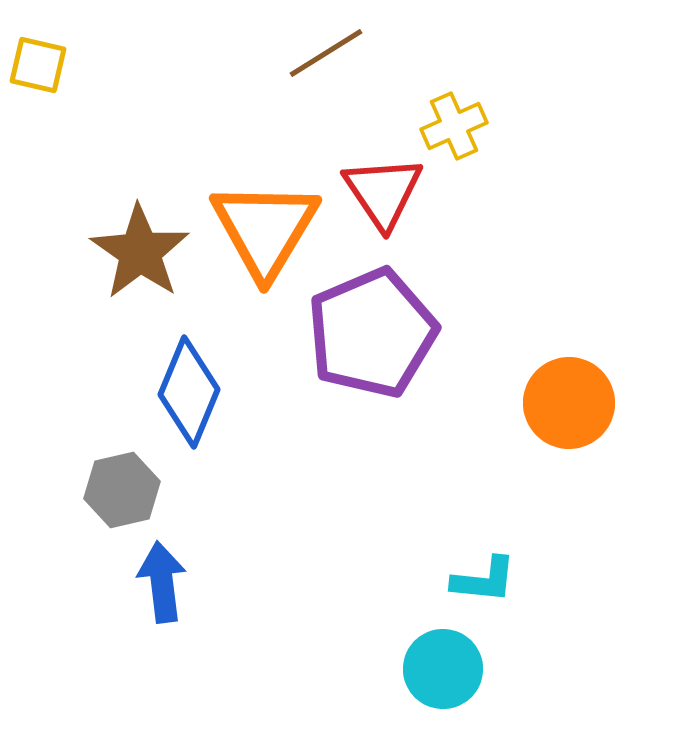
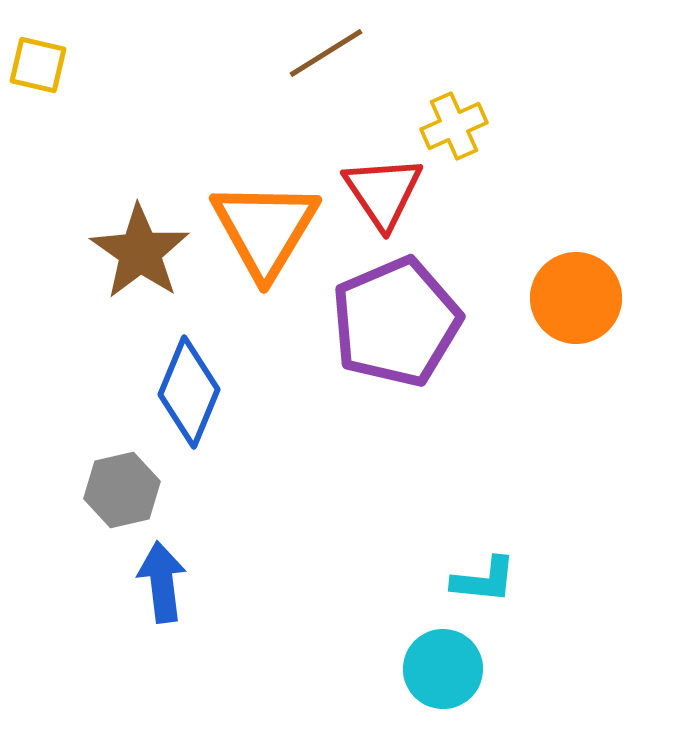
purple pentagon: moved 24 px right, 11 px up
orange circle: moved 7 px right, 105 px up
